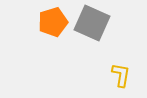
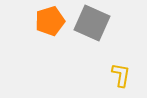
orange pentagon: moved 3 px left, 1 px up
